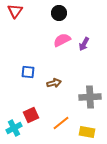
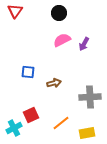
yellow rectangle: moved 1 px down; rotated 21 degrees counterclockwise
